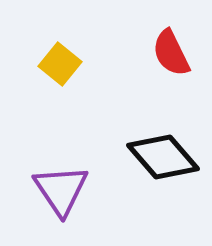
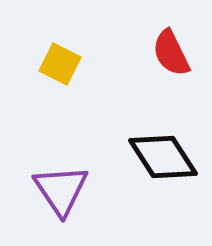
yellow square: rotated 12 degrees counterclockwise
black diamond: rotated 8 degrees clockwise
